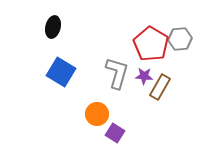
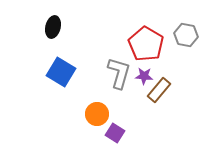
gray hexagon: moved 6 px right, 4 px up; rotated 15 degrees clockwise
red pentagon: moved 5 px left
gray L-shape: moved 2 px right
brown rectangle: moved 1 px left, 3 px down; rotated 10 degrees clockwise
